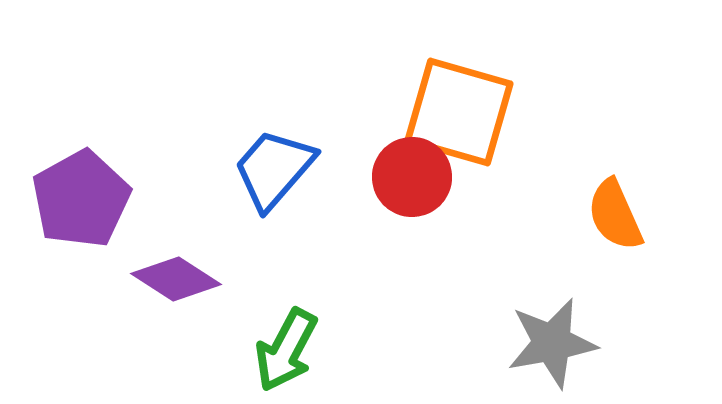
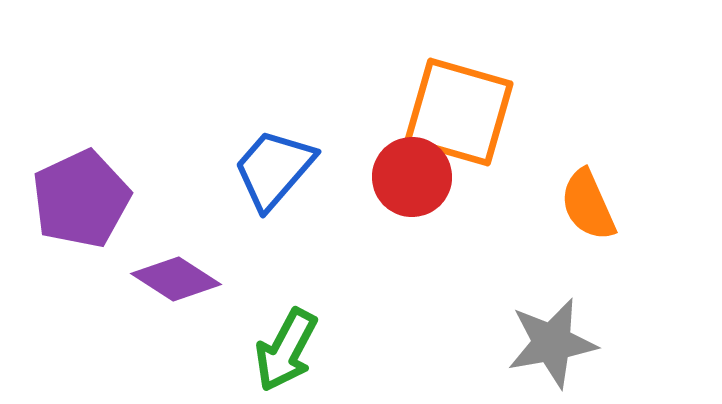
purple pentagon: rotated 4 degrees clockwise
orange semicircle: moved 27 px left, 10 px up
